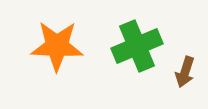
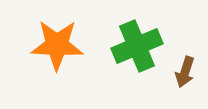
orange star: moved 1 px up
